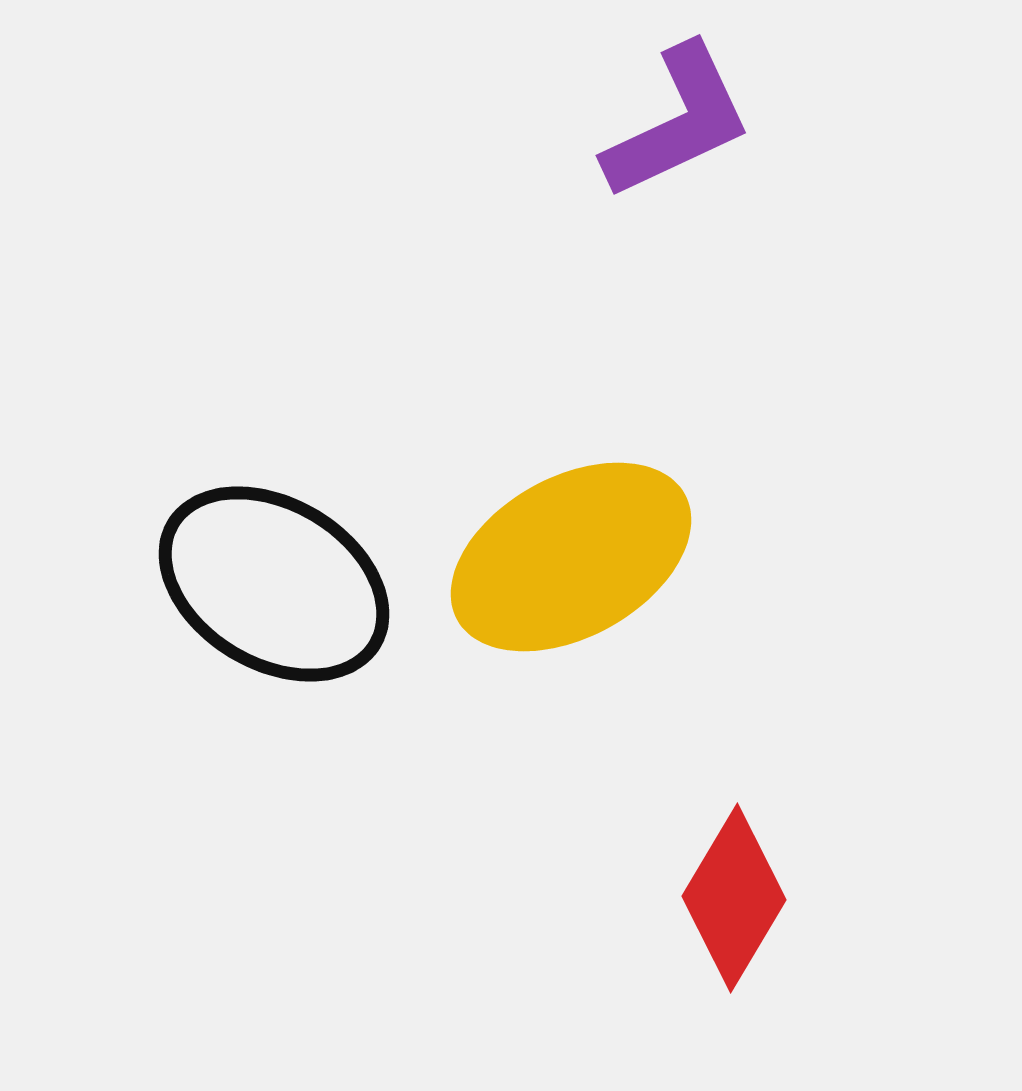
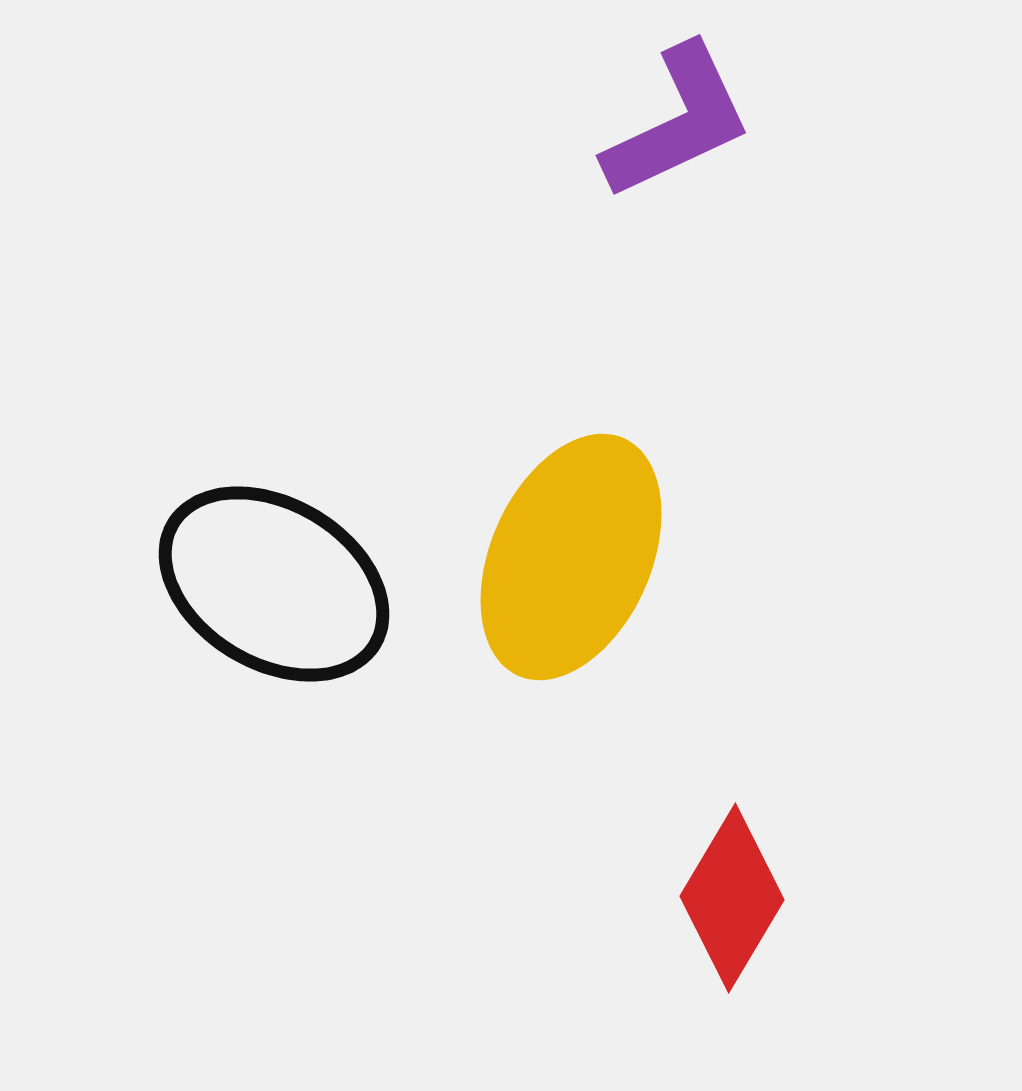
yellow ellipse: rotated 37 degrees counterclockwise
red diamond: moved 2 px left
